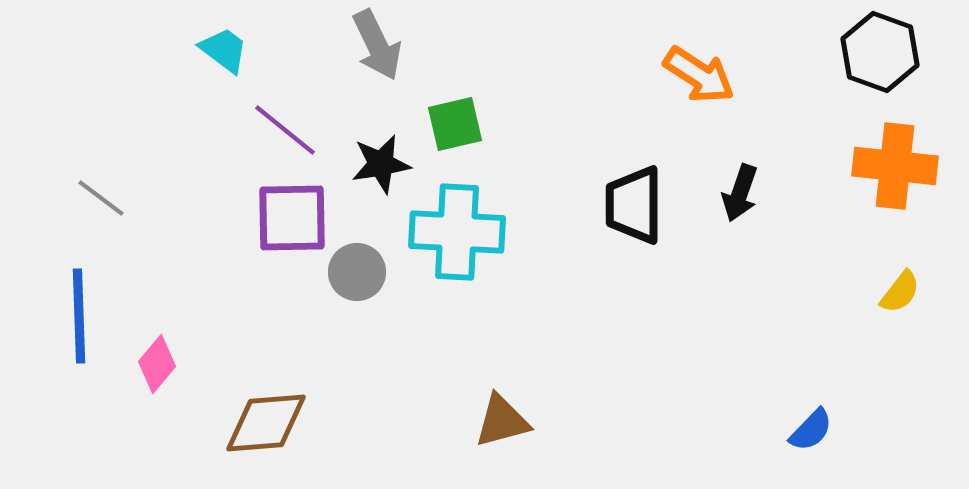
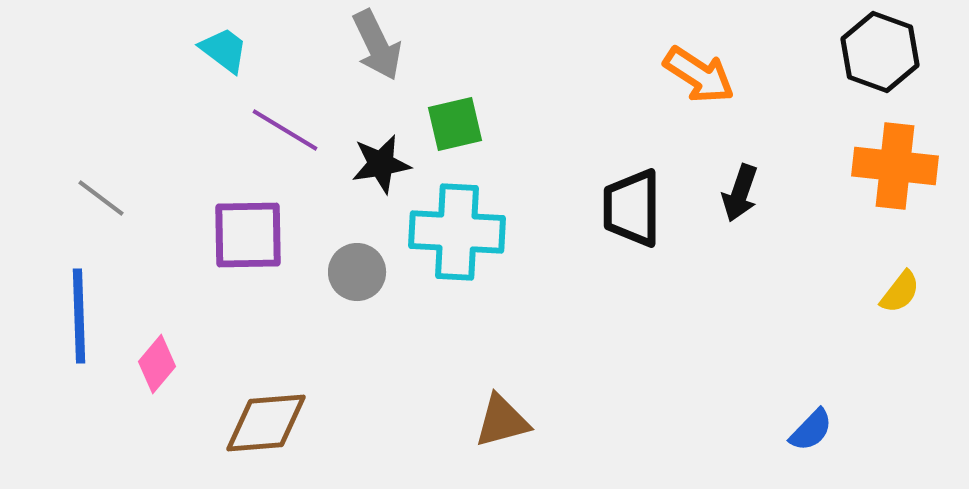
purple line: rotated 8 degrees counterclockwise
black trapezoid: moved 2 px left, 3 px down
purple square: moved 44 px left, 17 px down
